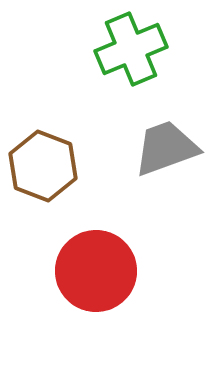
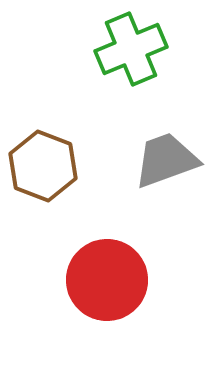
gray trapezoid: moved 12 px down
red circle: moved 11 px right, 9 px down
